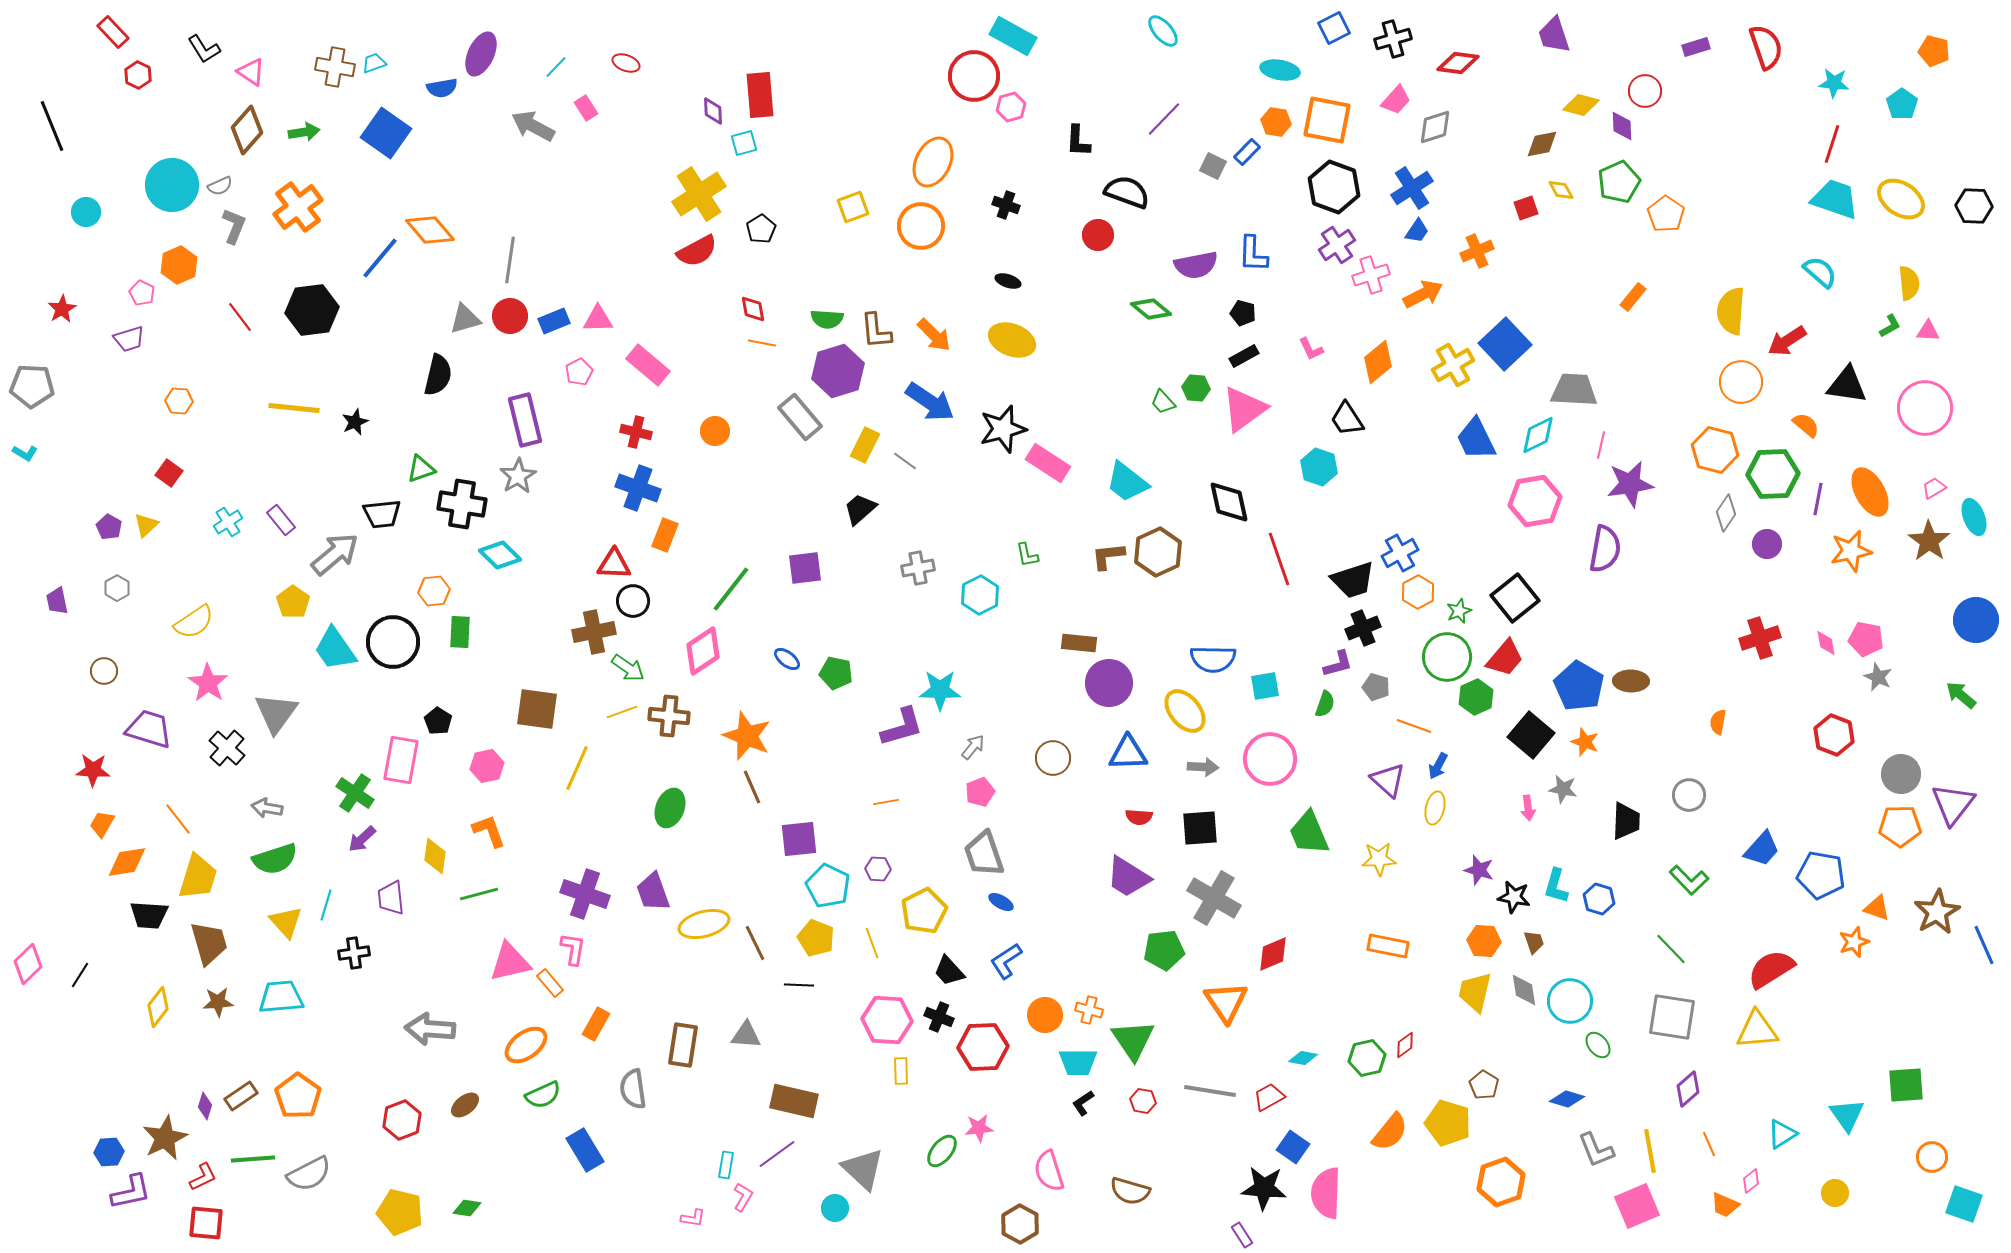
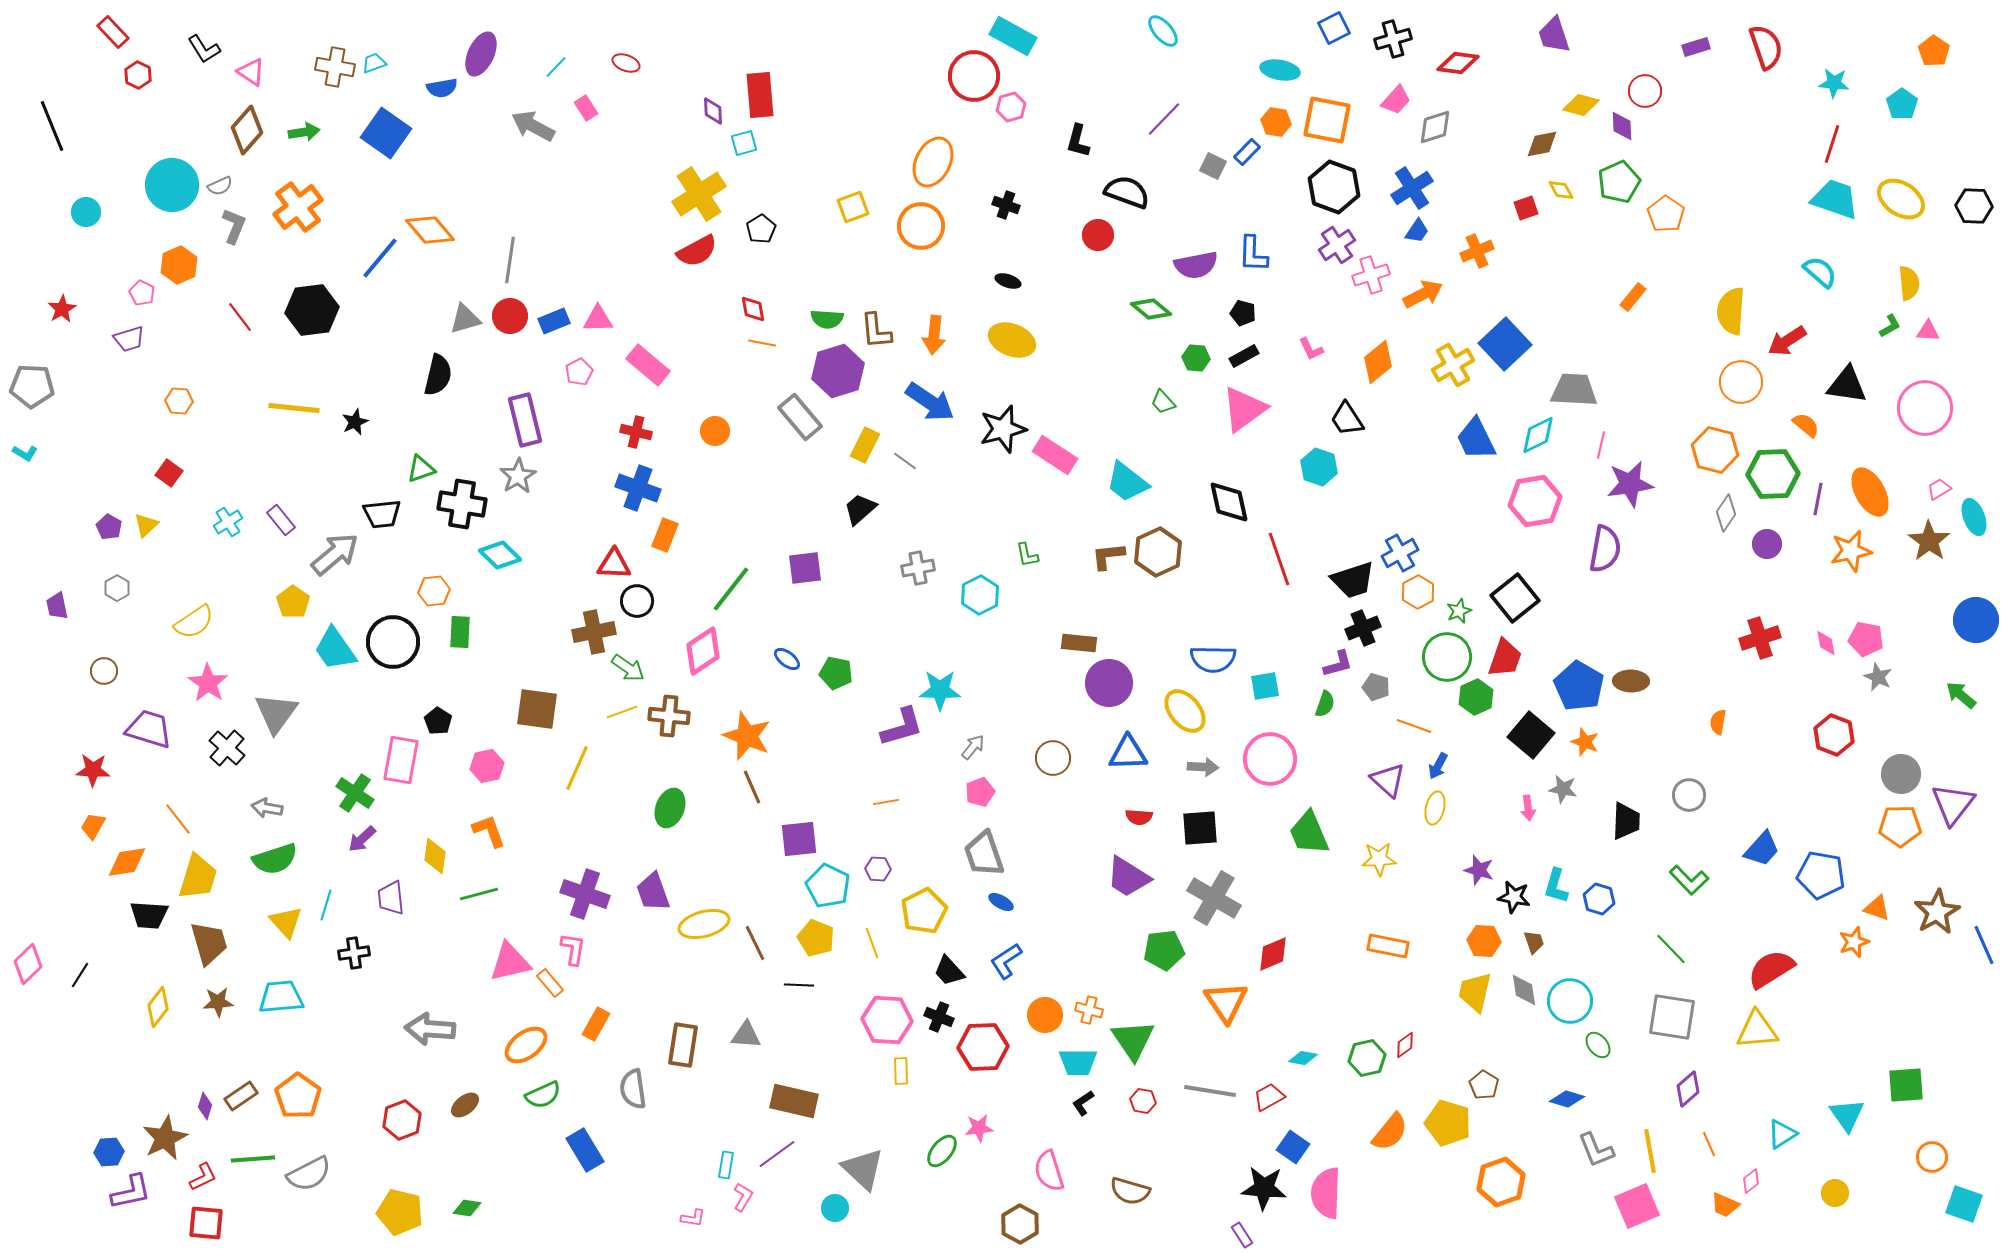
orange pentagon at (1934, 51): rotated 20 degrees clockwise
black L-shape at (1078, 141): rotated 12 degrees clockwise
orange arrow at (934, 335): rotated 51 degrees clockwise
green hexagon at (1196, 388): moved 30 px up
pink rectangle at (1048, 463): moved 7 px right, 8 px up
pink trapezoid at (1934, 488): moved 5 px right, 1 px down
purple trapezoid at (57, 601): moved 5 px down
black circle at (633, 601): moved 4 px right
red trapezoid at (1505, 658): rotated 21 degrees counterclockwise
orange trapezoid at (102, 824): moved 9 px left, 2 px down
